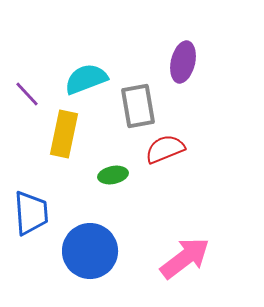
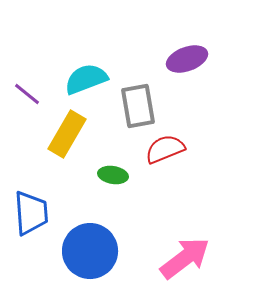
purple ellipse: moved 4 px right, 3 px up; rotated 57 degrees clockwise
purple line: rotated 8 degrees counterclockwise
yellow rectangle: moved 3 px right; rotated 18 degrees clockwise
green ellipse: rotated 20 degrees clockwise
